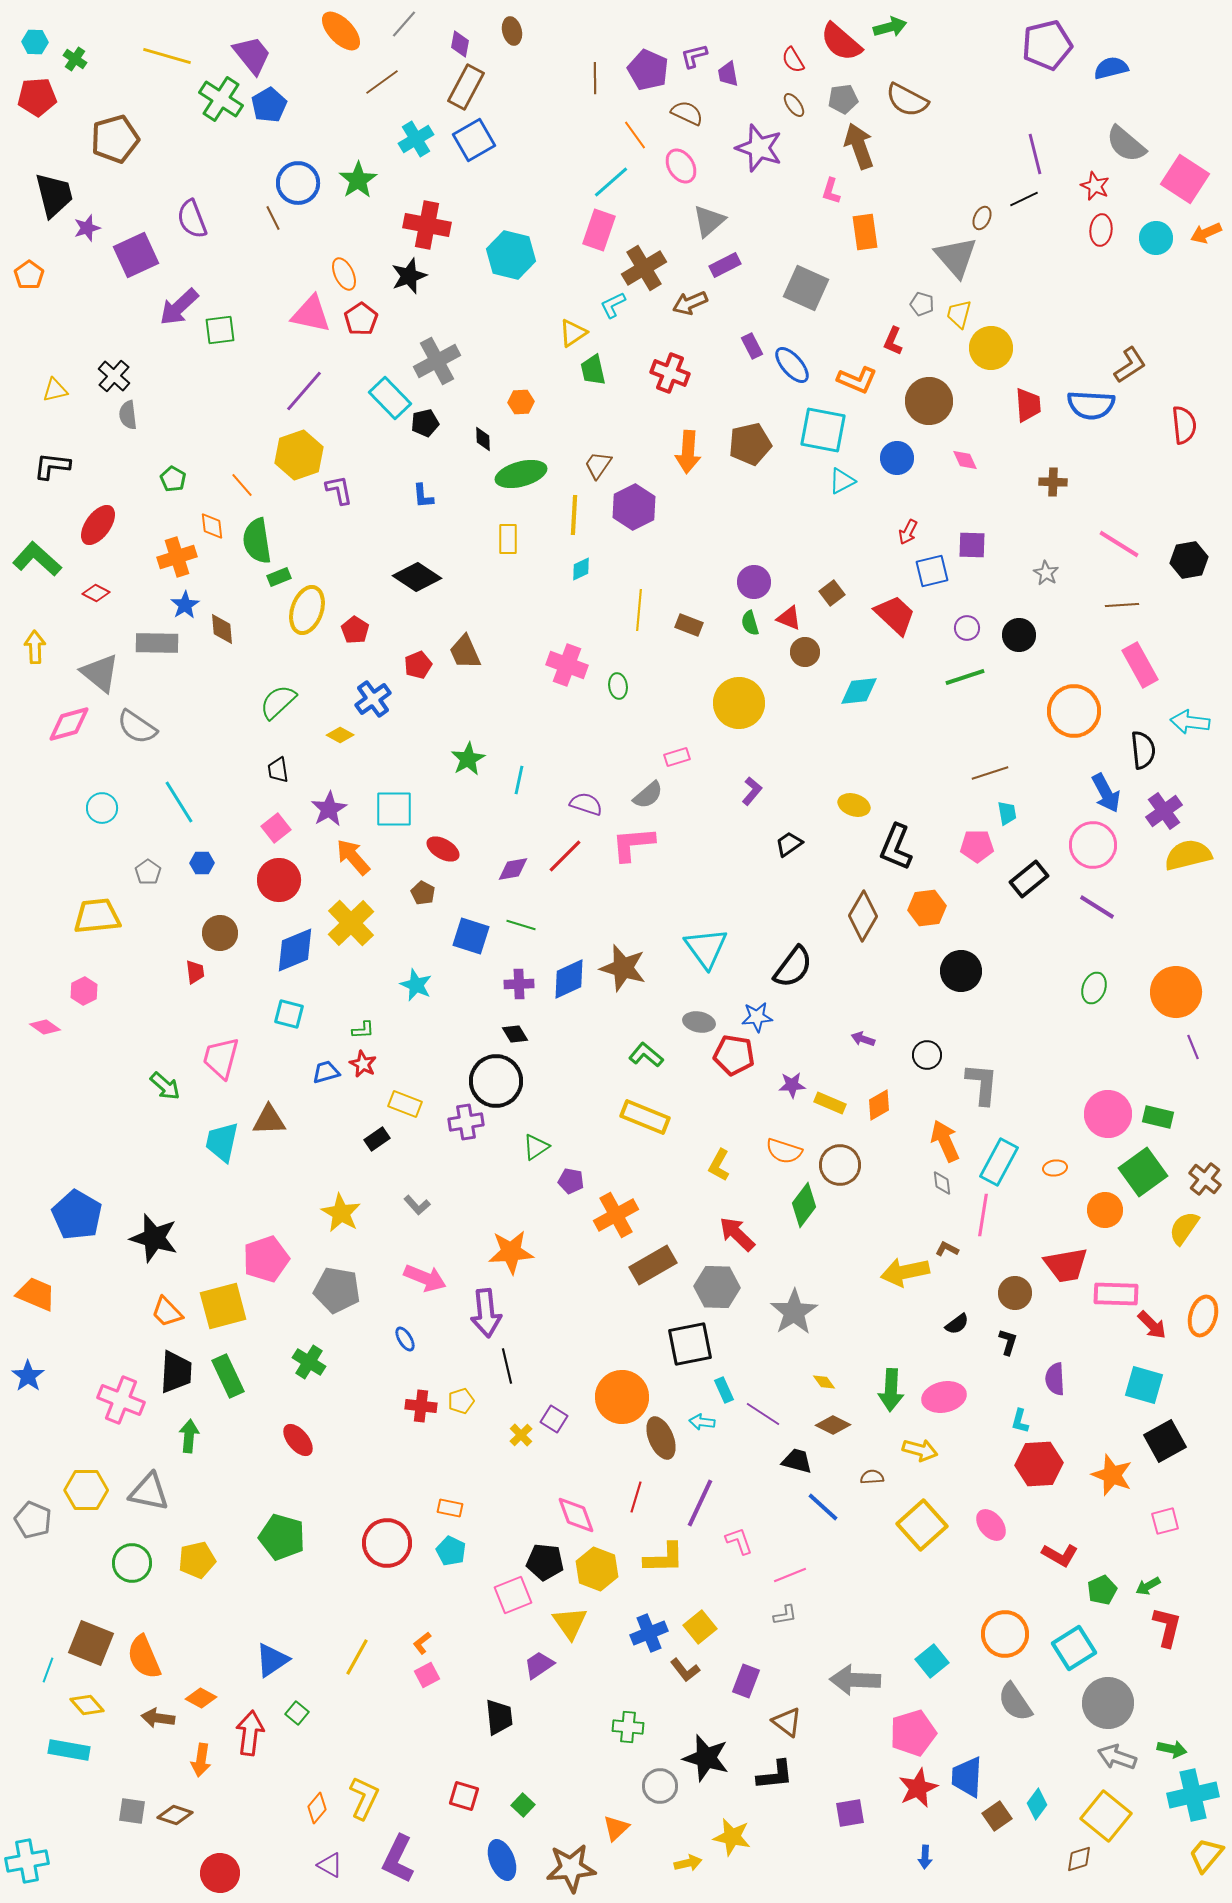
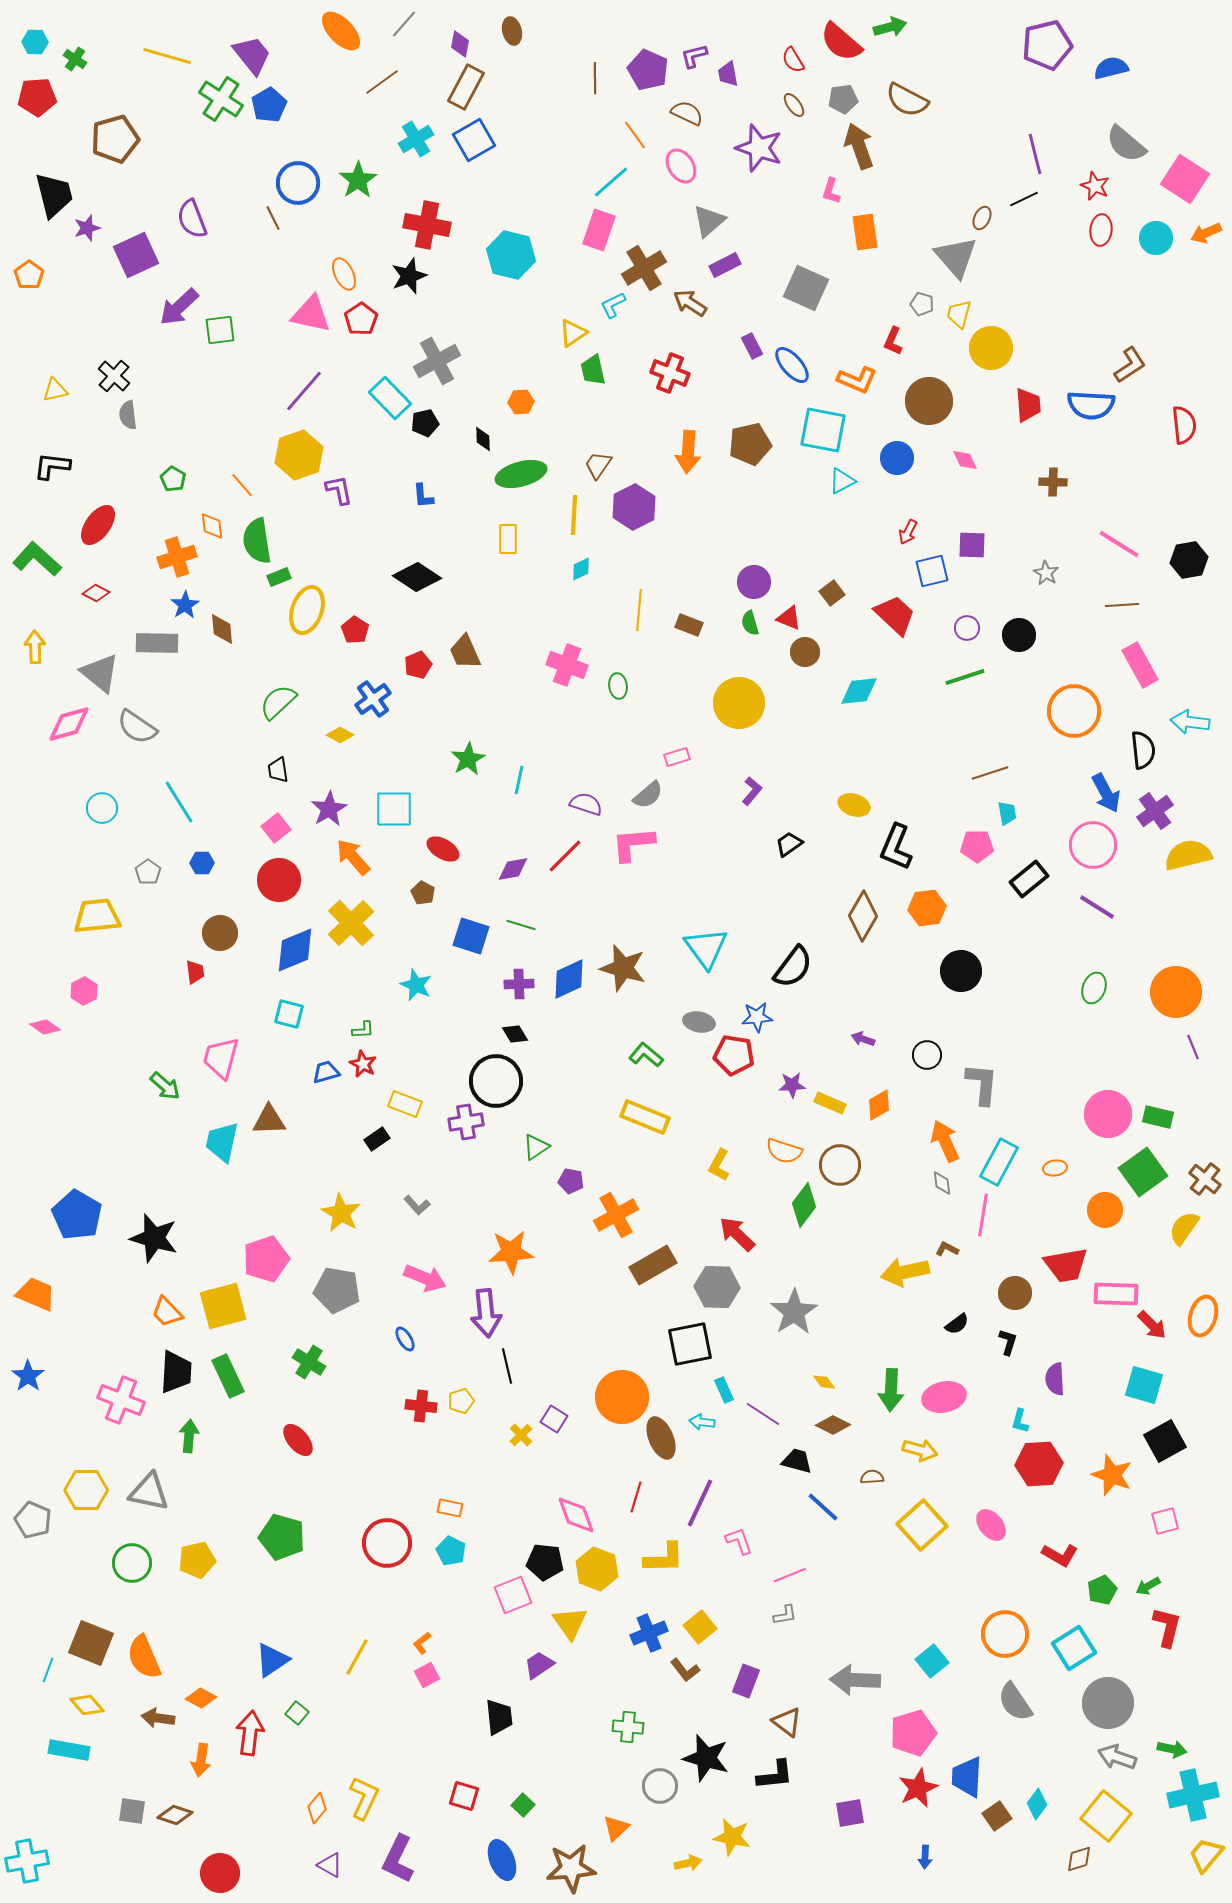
brown arrow at (690, 303): rotated 56 degrees clockwise
purple cross at (1164, 811): moved 9 px left
